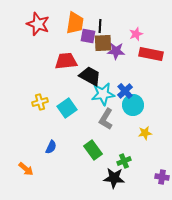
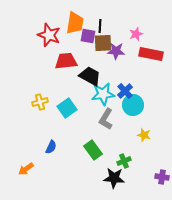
red star: moved 11 px right, 11 px down
yellow star: moved 1 px left, 2 px down; rotated 24 degrees clockwise
orange arrow: rotated 105 degrees clockwise
